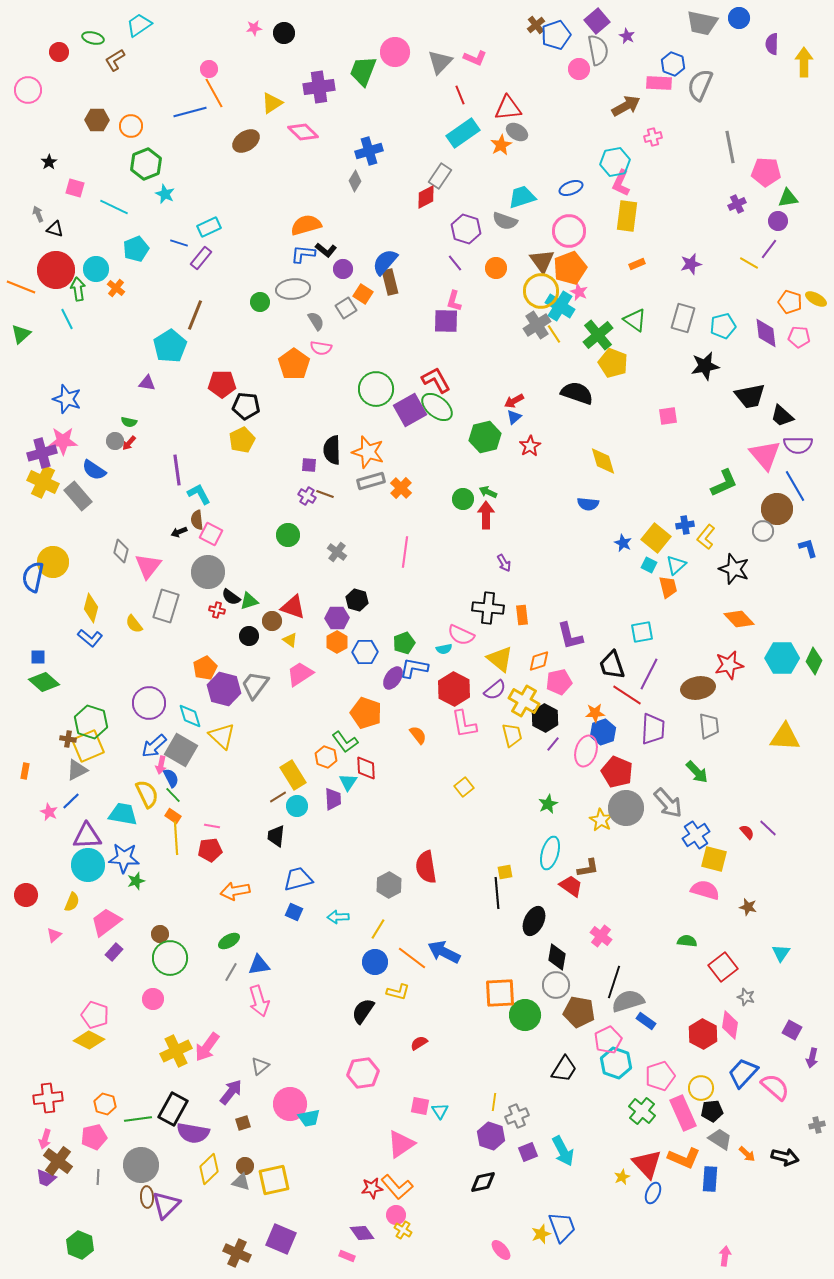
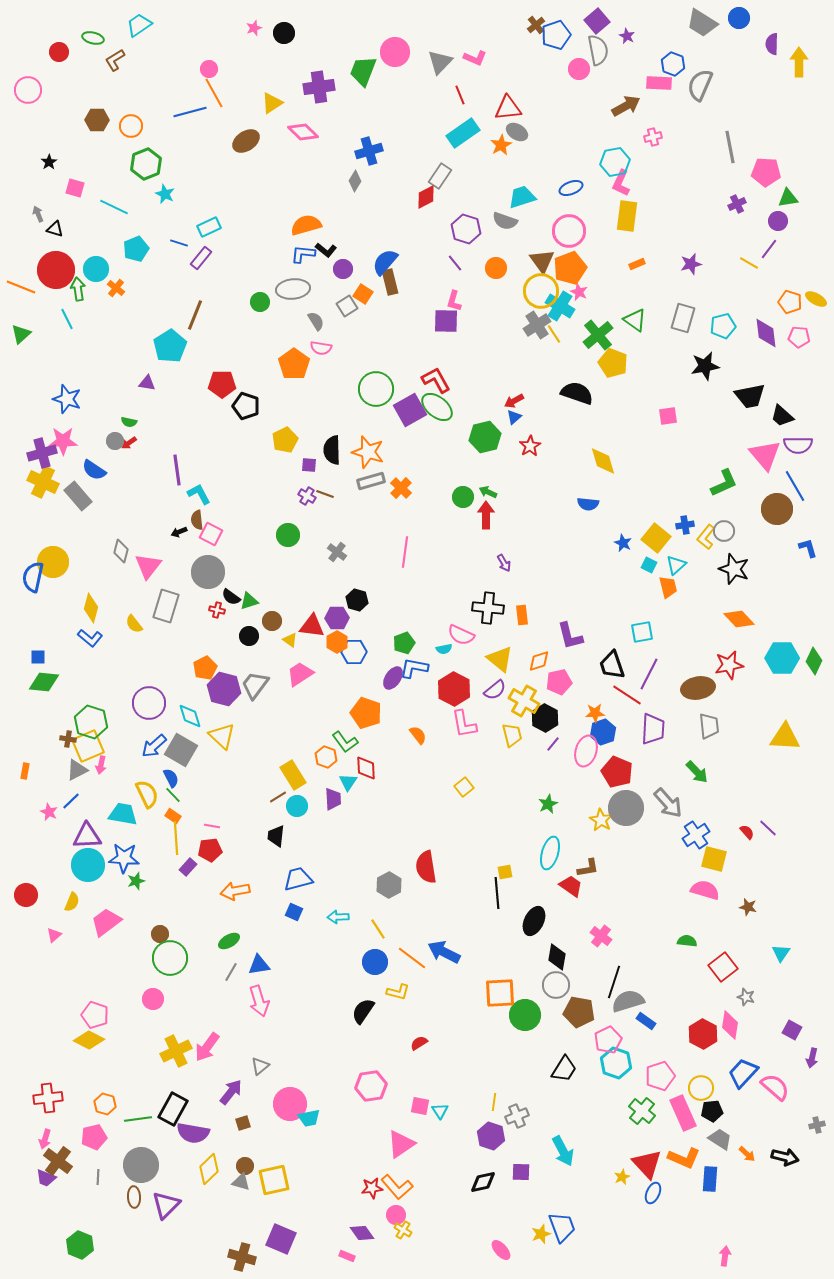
gray trapezoid at (702, 23): rotated 20 degrees clockwise
pink star at (254, 28): rotated 14 degrees counterclockwise
yellow arrow at (804, 62): moved 5 px left
gray square at (346, 308): moved 1 px right, 2 px up
black pentagon at (246, 406): rotated 12 degrees clockwise
yellow pentagon at (242, 440): moved 43 px right
red arrow at (129, 443): rotated 14 degrees clockwise
green circle at (463, 499): moved 2 px up
gray circle at (763, 531): moved 39 px left
red triangle at (293, 607): moved 19 px right, 19 px down; rotated 12 degrees counterclockwise
blue hexagon at (365, 652): moved 11 px left
green diamond at (44, 682): rotated 36 degrees counterclockwise
pink arrow at (161, 765): moved 60 px left
yellow line at (378, 929): rotated 65 degrees counterclockwise
purple rectangle at (114, 952): moved 74 px right, 85 px up
pink hexagon at (363, 1073): moved 8 px right, 13 px down
purple square at (528, 1152): moved 7 px left, 20 px down; rotated 24 degrees clockwise
brown ellipse at (147, 1197): moved 13 px left
brown cross at (237, 1253): moved 5 px right, 4 px down; rotated 8 degrees counterclockwise
